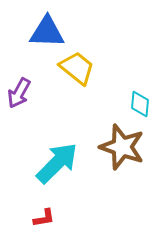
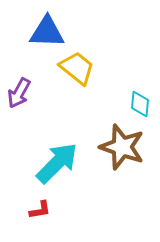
red L-shape: moved 4 px left, 8 px up
